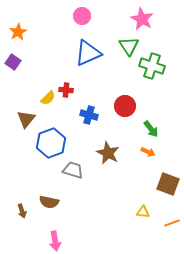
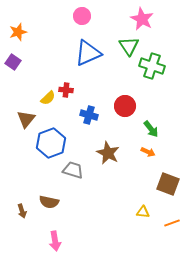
orange star: rotated 12 degrees clockwise
